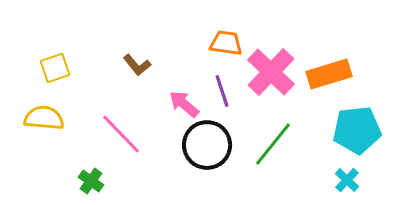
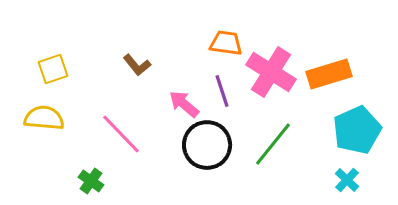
yellow square: moved 2 px left, 1 px down
pink cross: rotated 12 degrees counterclockwise
cyan pentagon: rotated 18 degrees counterclockwise
